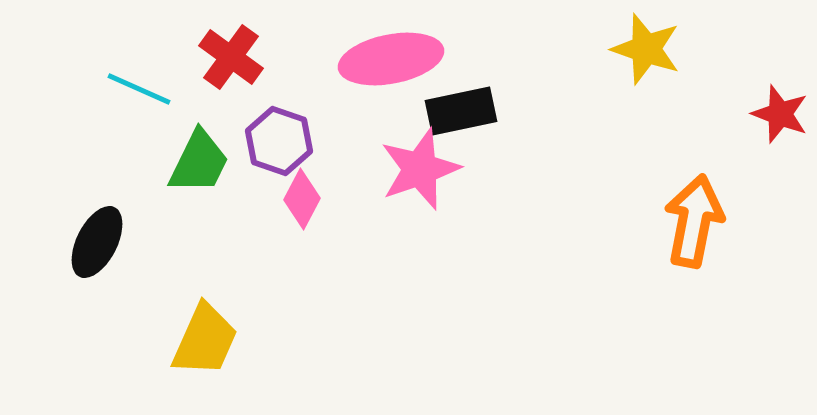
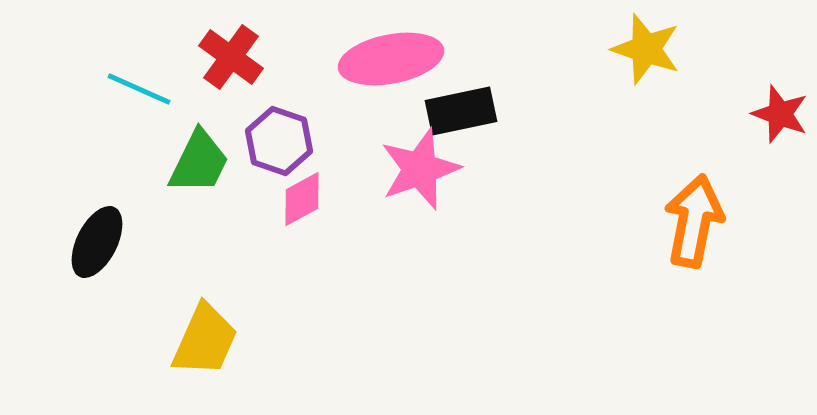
pink diamond: rotated 34 degrees clockwise
